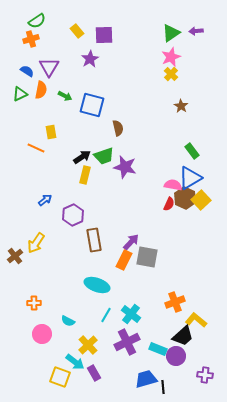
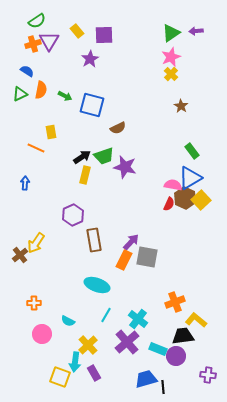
orange cross at (31, 39): moved 2 px right, 5 px down
purple triangle at (49, 67): moved 26 px up
brown semicircle at (118, 128): rotated 77 degrees clockwise
blue arrow at (45, 200): moved 20 px left, 17 px up; rotated 48 degrees counterclockwise
brown cross at (15, 256): moved 5 px right, 1 px up
cyan cross at (131, 314): moved 7 px right, 5 px down
black trapezoid at (183, 336): rotated 145 degrees counterclockwise
purple cross at (127, 342): rotated 15 degrees counterclockwise
cyan arrow at (75, 362): rotated 60 degrees clockwise
purple cross at (205, 375): moved 3 px right
